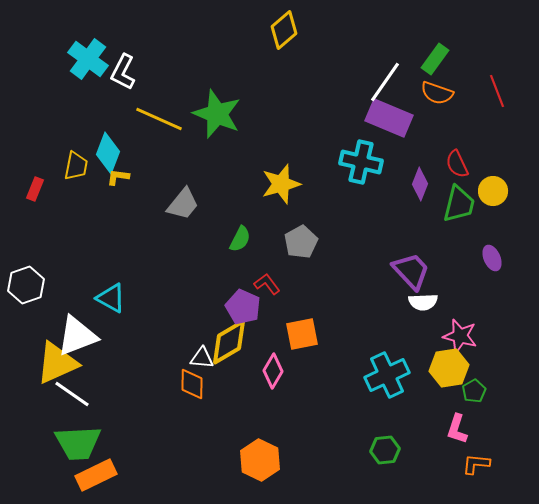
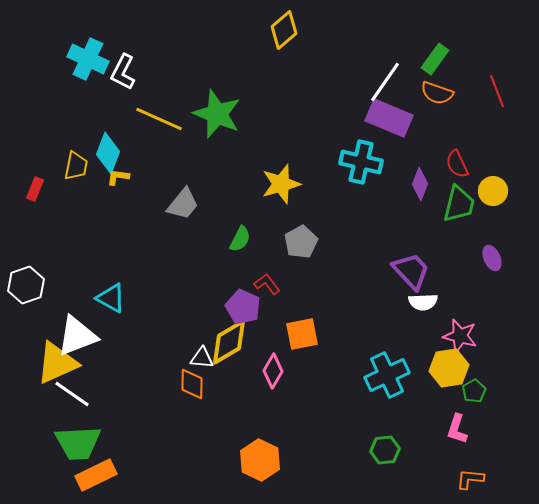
cyan cross at (88, 59): rotated 12 degrees counterclockwise
orange L-shape at (476, 464): moved 6 px left, 15 px down
